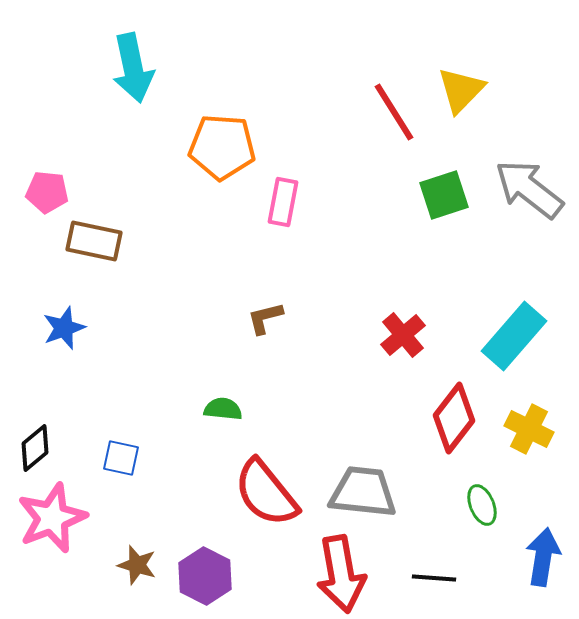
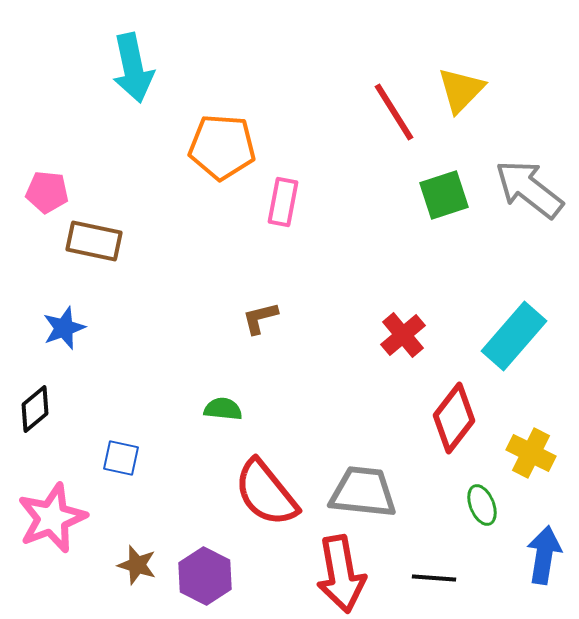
brown L-shape: moved 5 px left
yellow cross: moved 2 px right, 24 px down
black diamond: moved 39 px up
blue arrow: moved 1 px right, 2 px up
